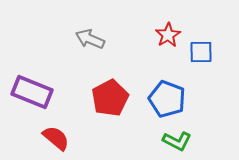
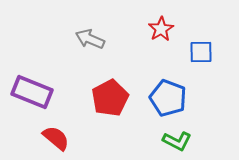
red star: moved 7 px left, 6 px up
blue pentagon: moved 1 px right, 1 px up
